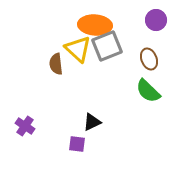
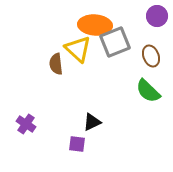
purple circle: moved 1 px right, 4 px up
gray square: moved 8 px right, 4 px up
brown ellipse: moved 2 px right, 3 px up
purple cross: moved 1 px right, 2 px up
